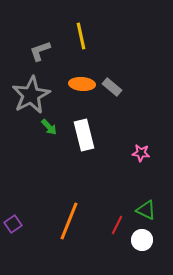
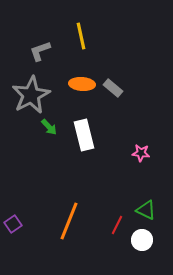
gray rectangle: moved 1 px right, 1 px down
